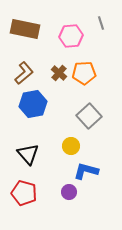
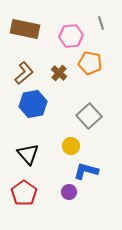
orange pentagon: moved 6 px right, 10 px up; rotated 15 degrees clockwise
red pentagon: rotated 20 degrees clockwise
